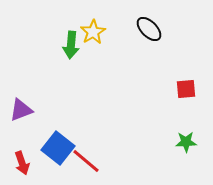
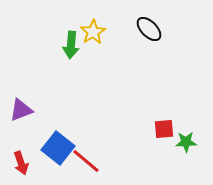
red square: moved 22 px left, 40 px down
red arrow: moved 1 px left
